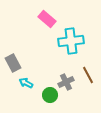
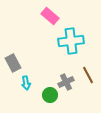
pink rectangle: moved 3 px right, 3 px up
cyan arrow: rotated 128 degrees counterclockwise
